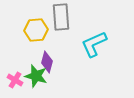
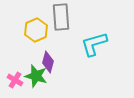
yellow hexagon: rotated 20 degrees counterclockwise
cyan L-shape: rotated 8 degrees clockwise
purple diamond: moved 1 px right
